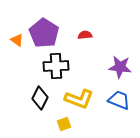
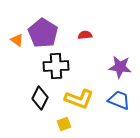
purple pentagon: moved 1 px left
